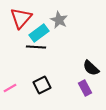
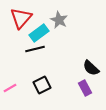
black line: moved 1 px left, 2 px down; rotated 18 degrees counterclockwise
